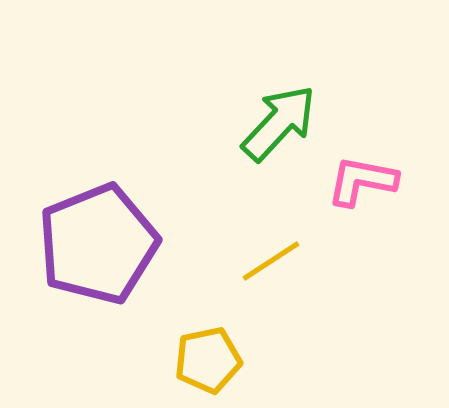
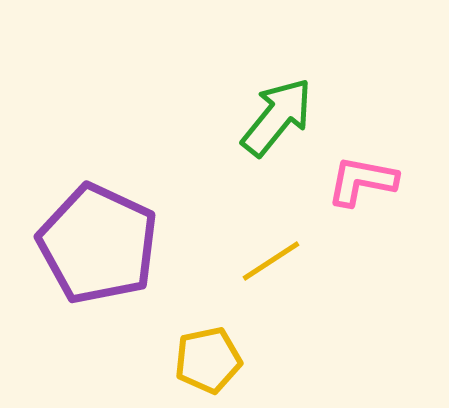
green arrow: moved 2 px left, 6 px up; rotated 4 degrees counterclockwise
purple pentagon: rotated 25 degrees counterclockwise
